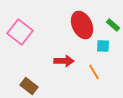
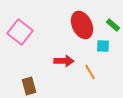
orange line: moved 4 px left
brown rectangle: rotated 36 degrees clockwise
